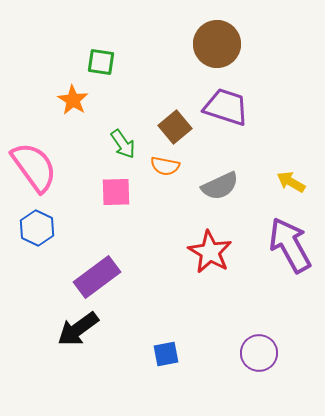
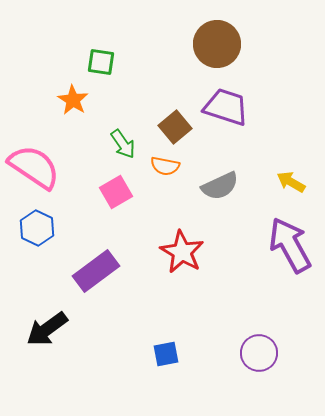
pink semicircle: rotated 20 degrees counterclockwise
pink square: rotated 28 degrees counterclockwise
red star: moved 28 px left
purple rectangle: moved 1 px left, 6 px up
black arrow: moved 31 px left
